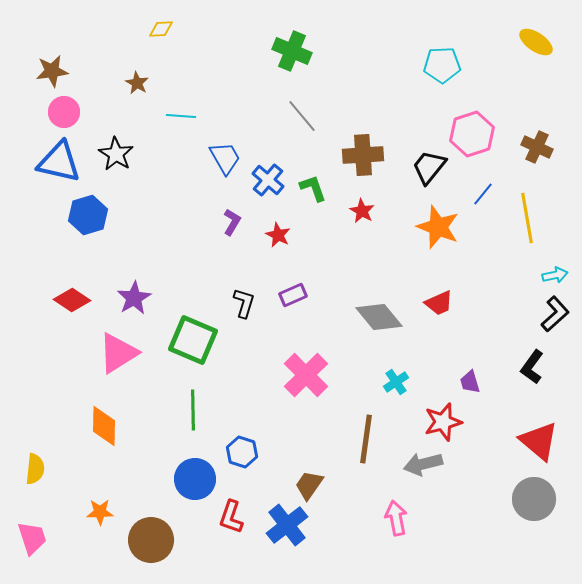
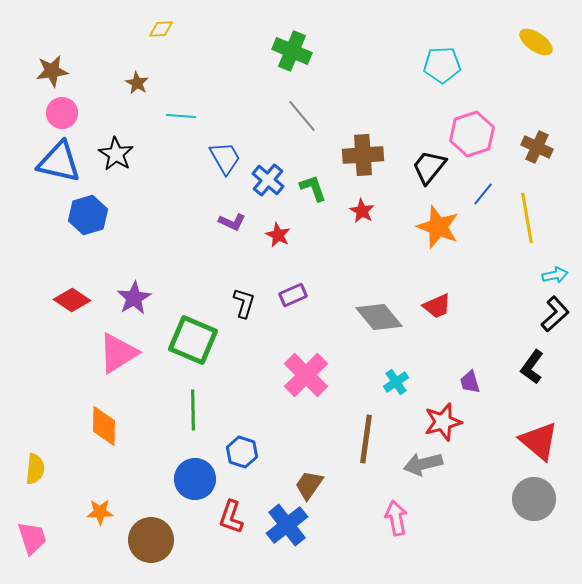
pink circle at (64, 112): moved 2 px left, 1 px down
purple L-shape at (232, 222): rotated 84 degrees clockwise
red trapezoid at (439, 303): moved 2 px left, 3 px down
